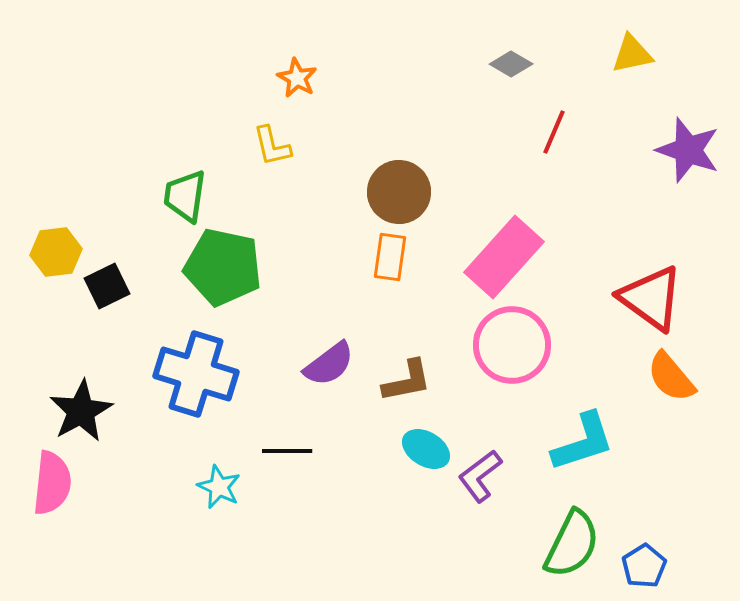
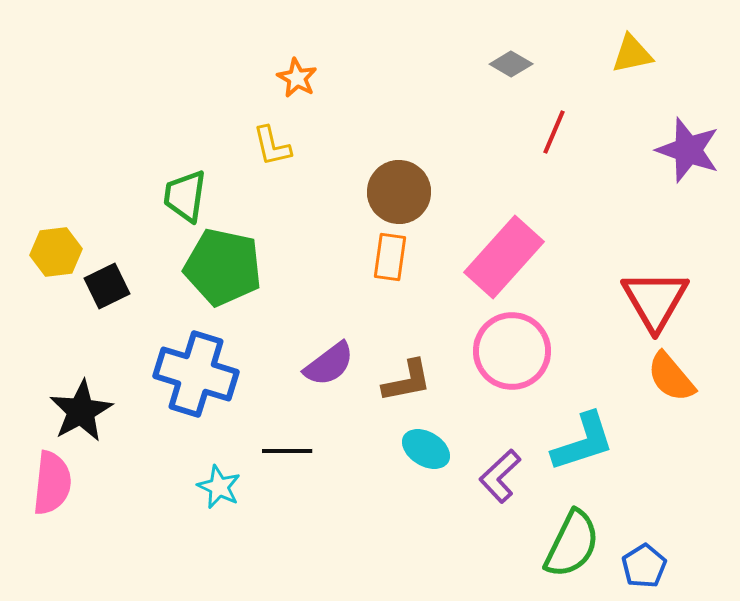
red triangle: moved 4 px right, 2 px down; rotated 24 degrees clockwise
pink circle: moved 6 px down
purple L-shape: moved 20 px right; rotated 6 degrees counterclockwise
